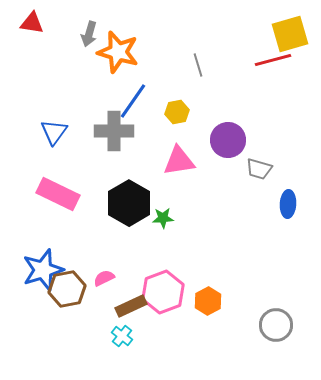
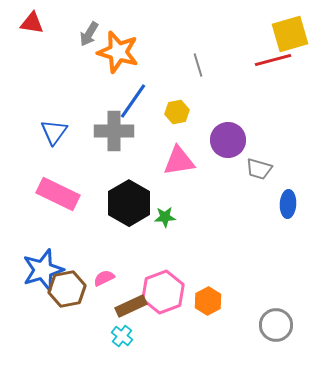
gray arrow: rotated 15 degrees clockwise
green star: moved 2 px right, 1 px up
